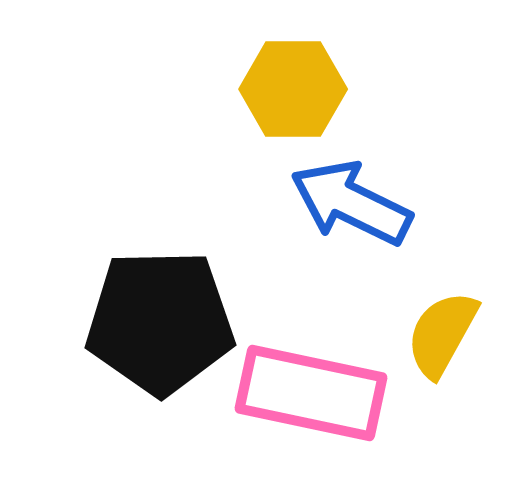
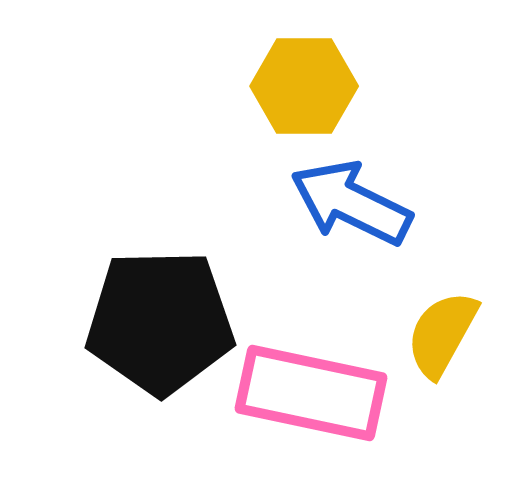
yellow hexagon: moved 11 px right, 3 px up
